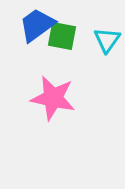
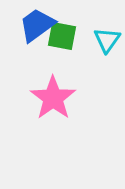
pink star: rotated 24 degrees clockwise
